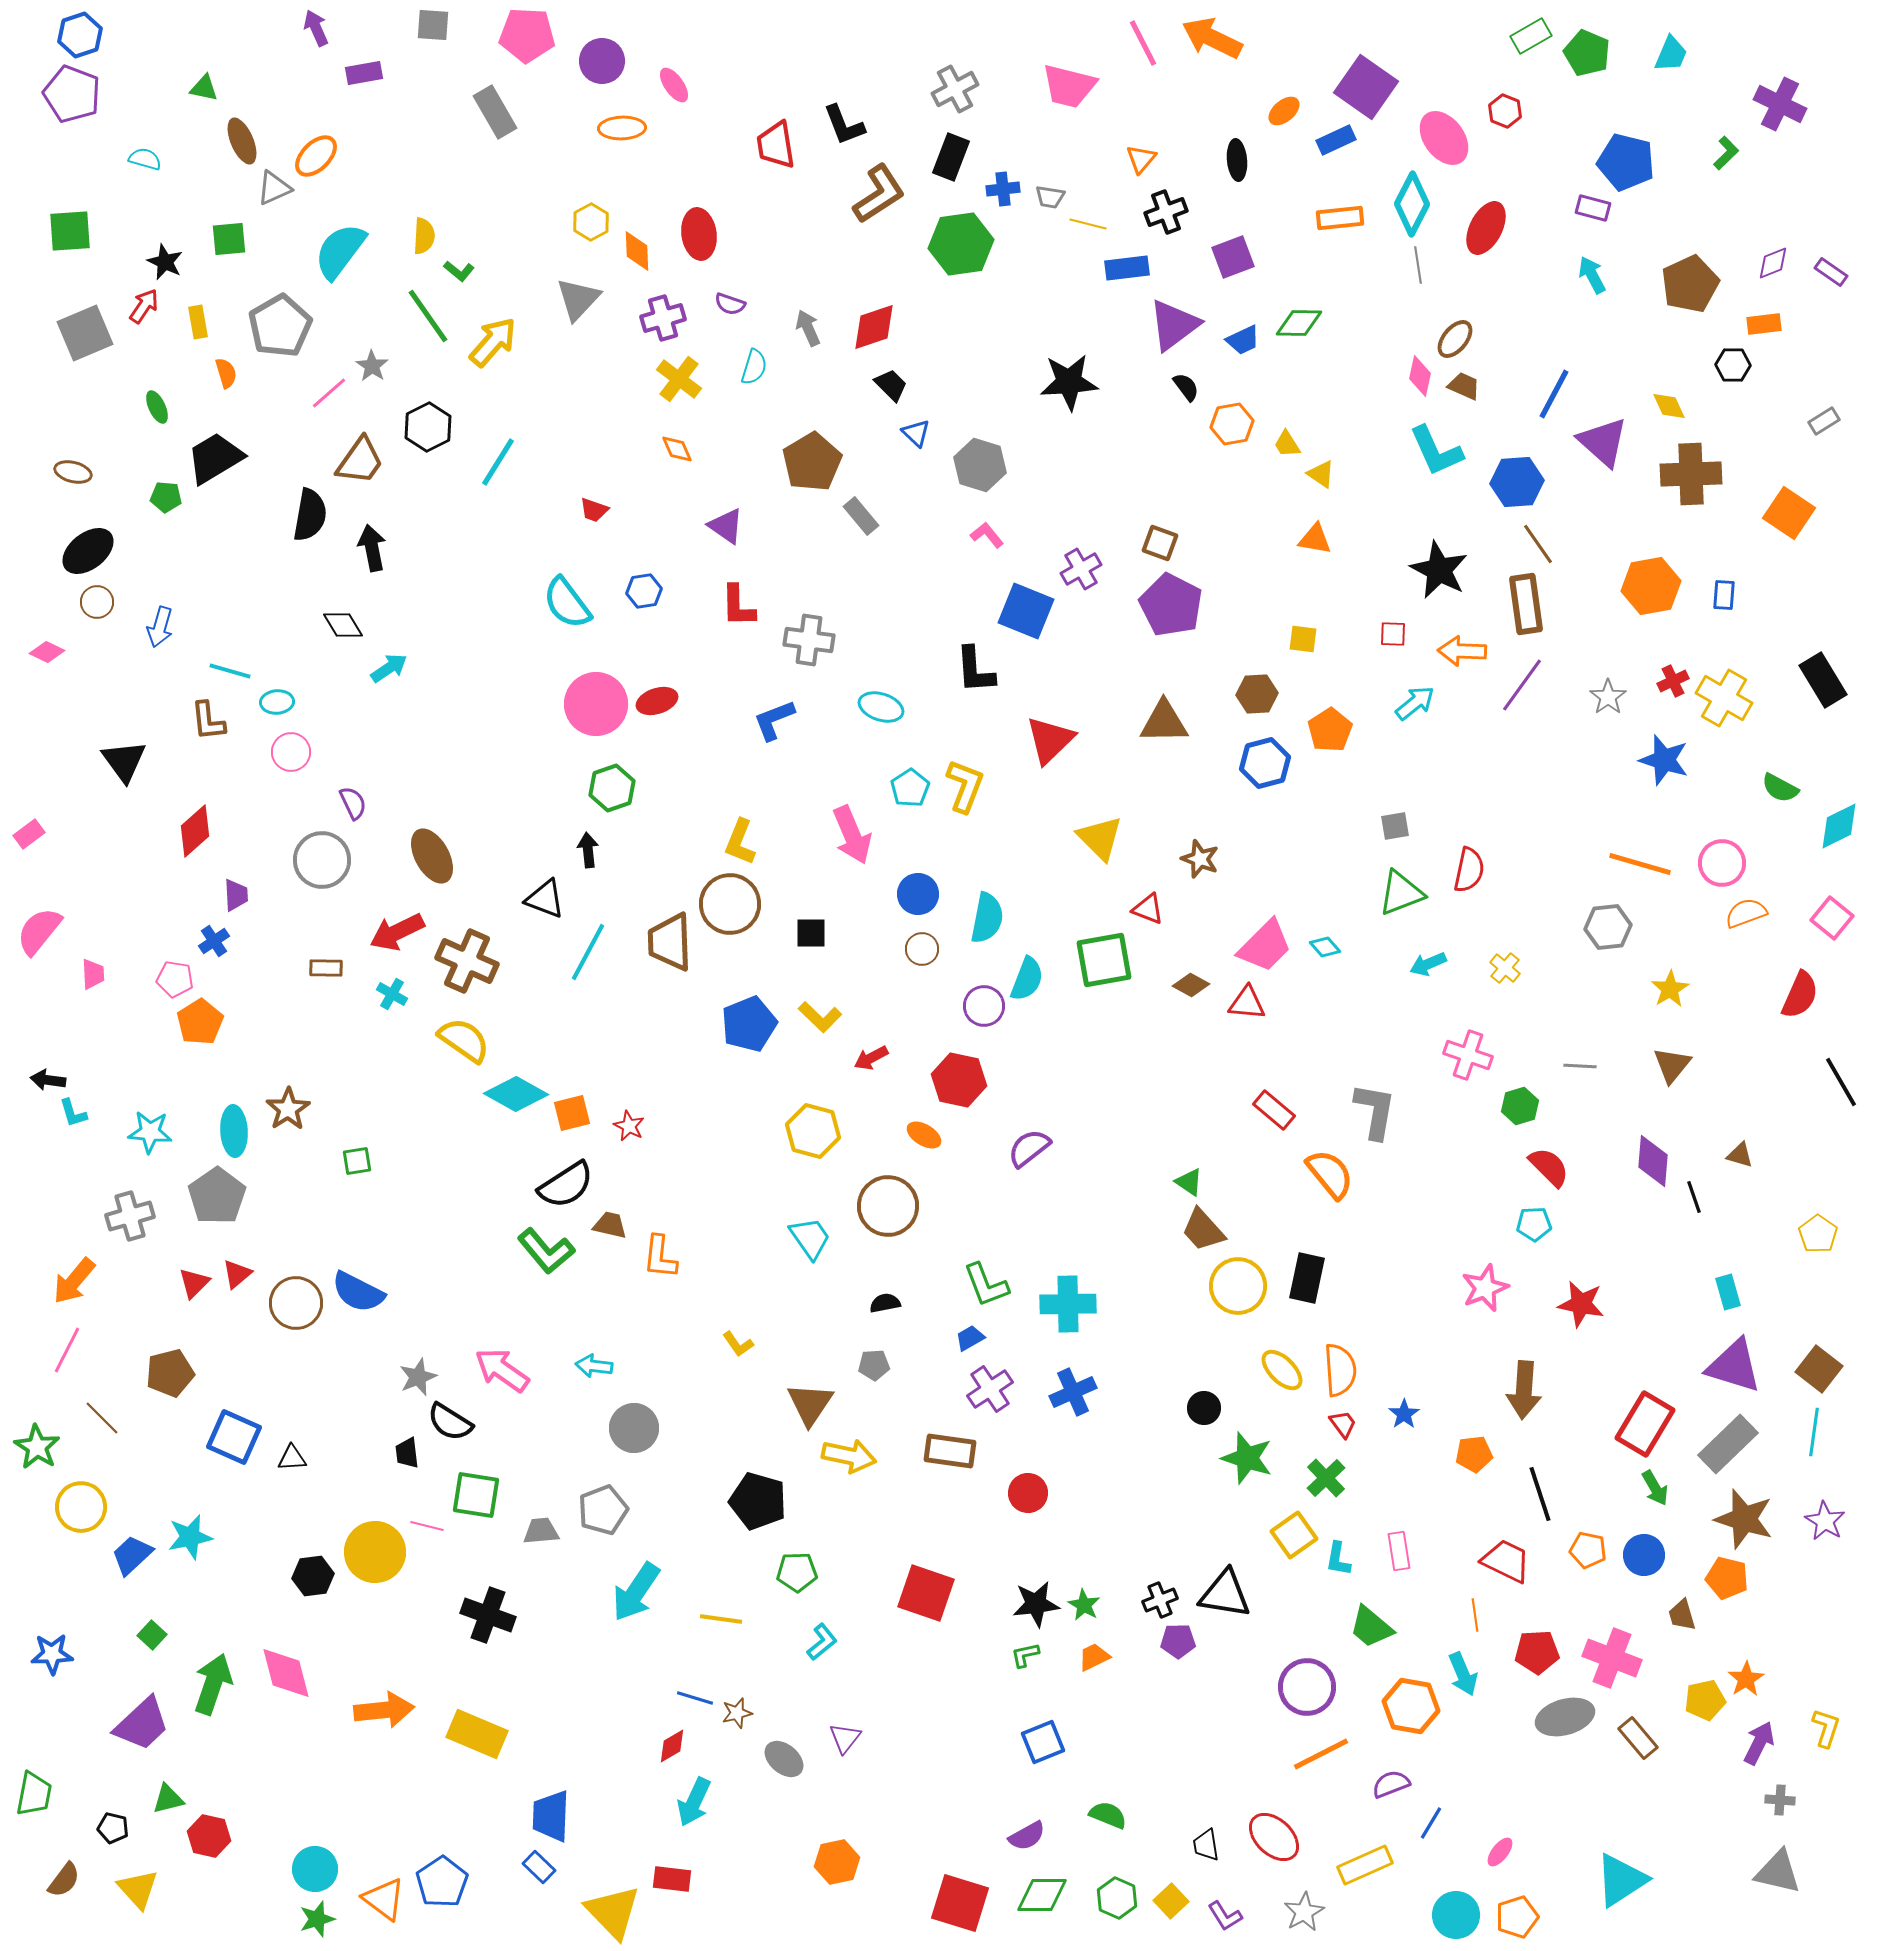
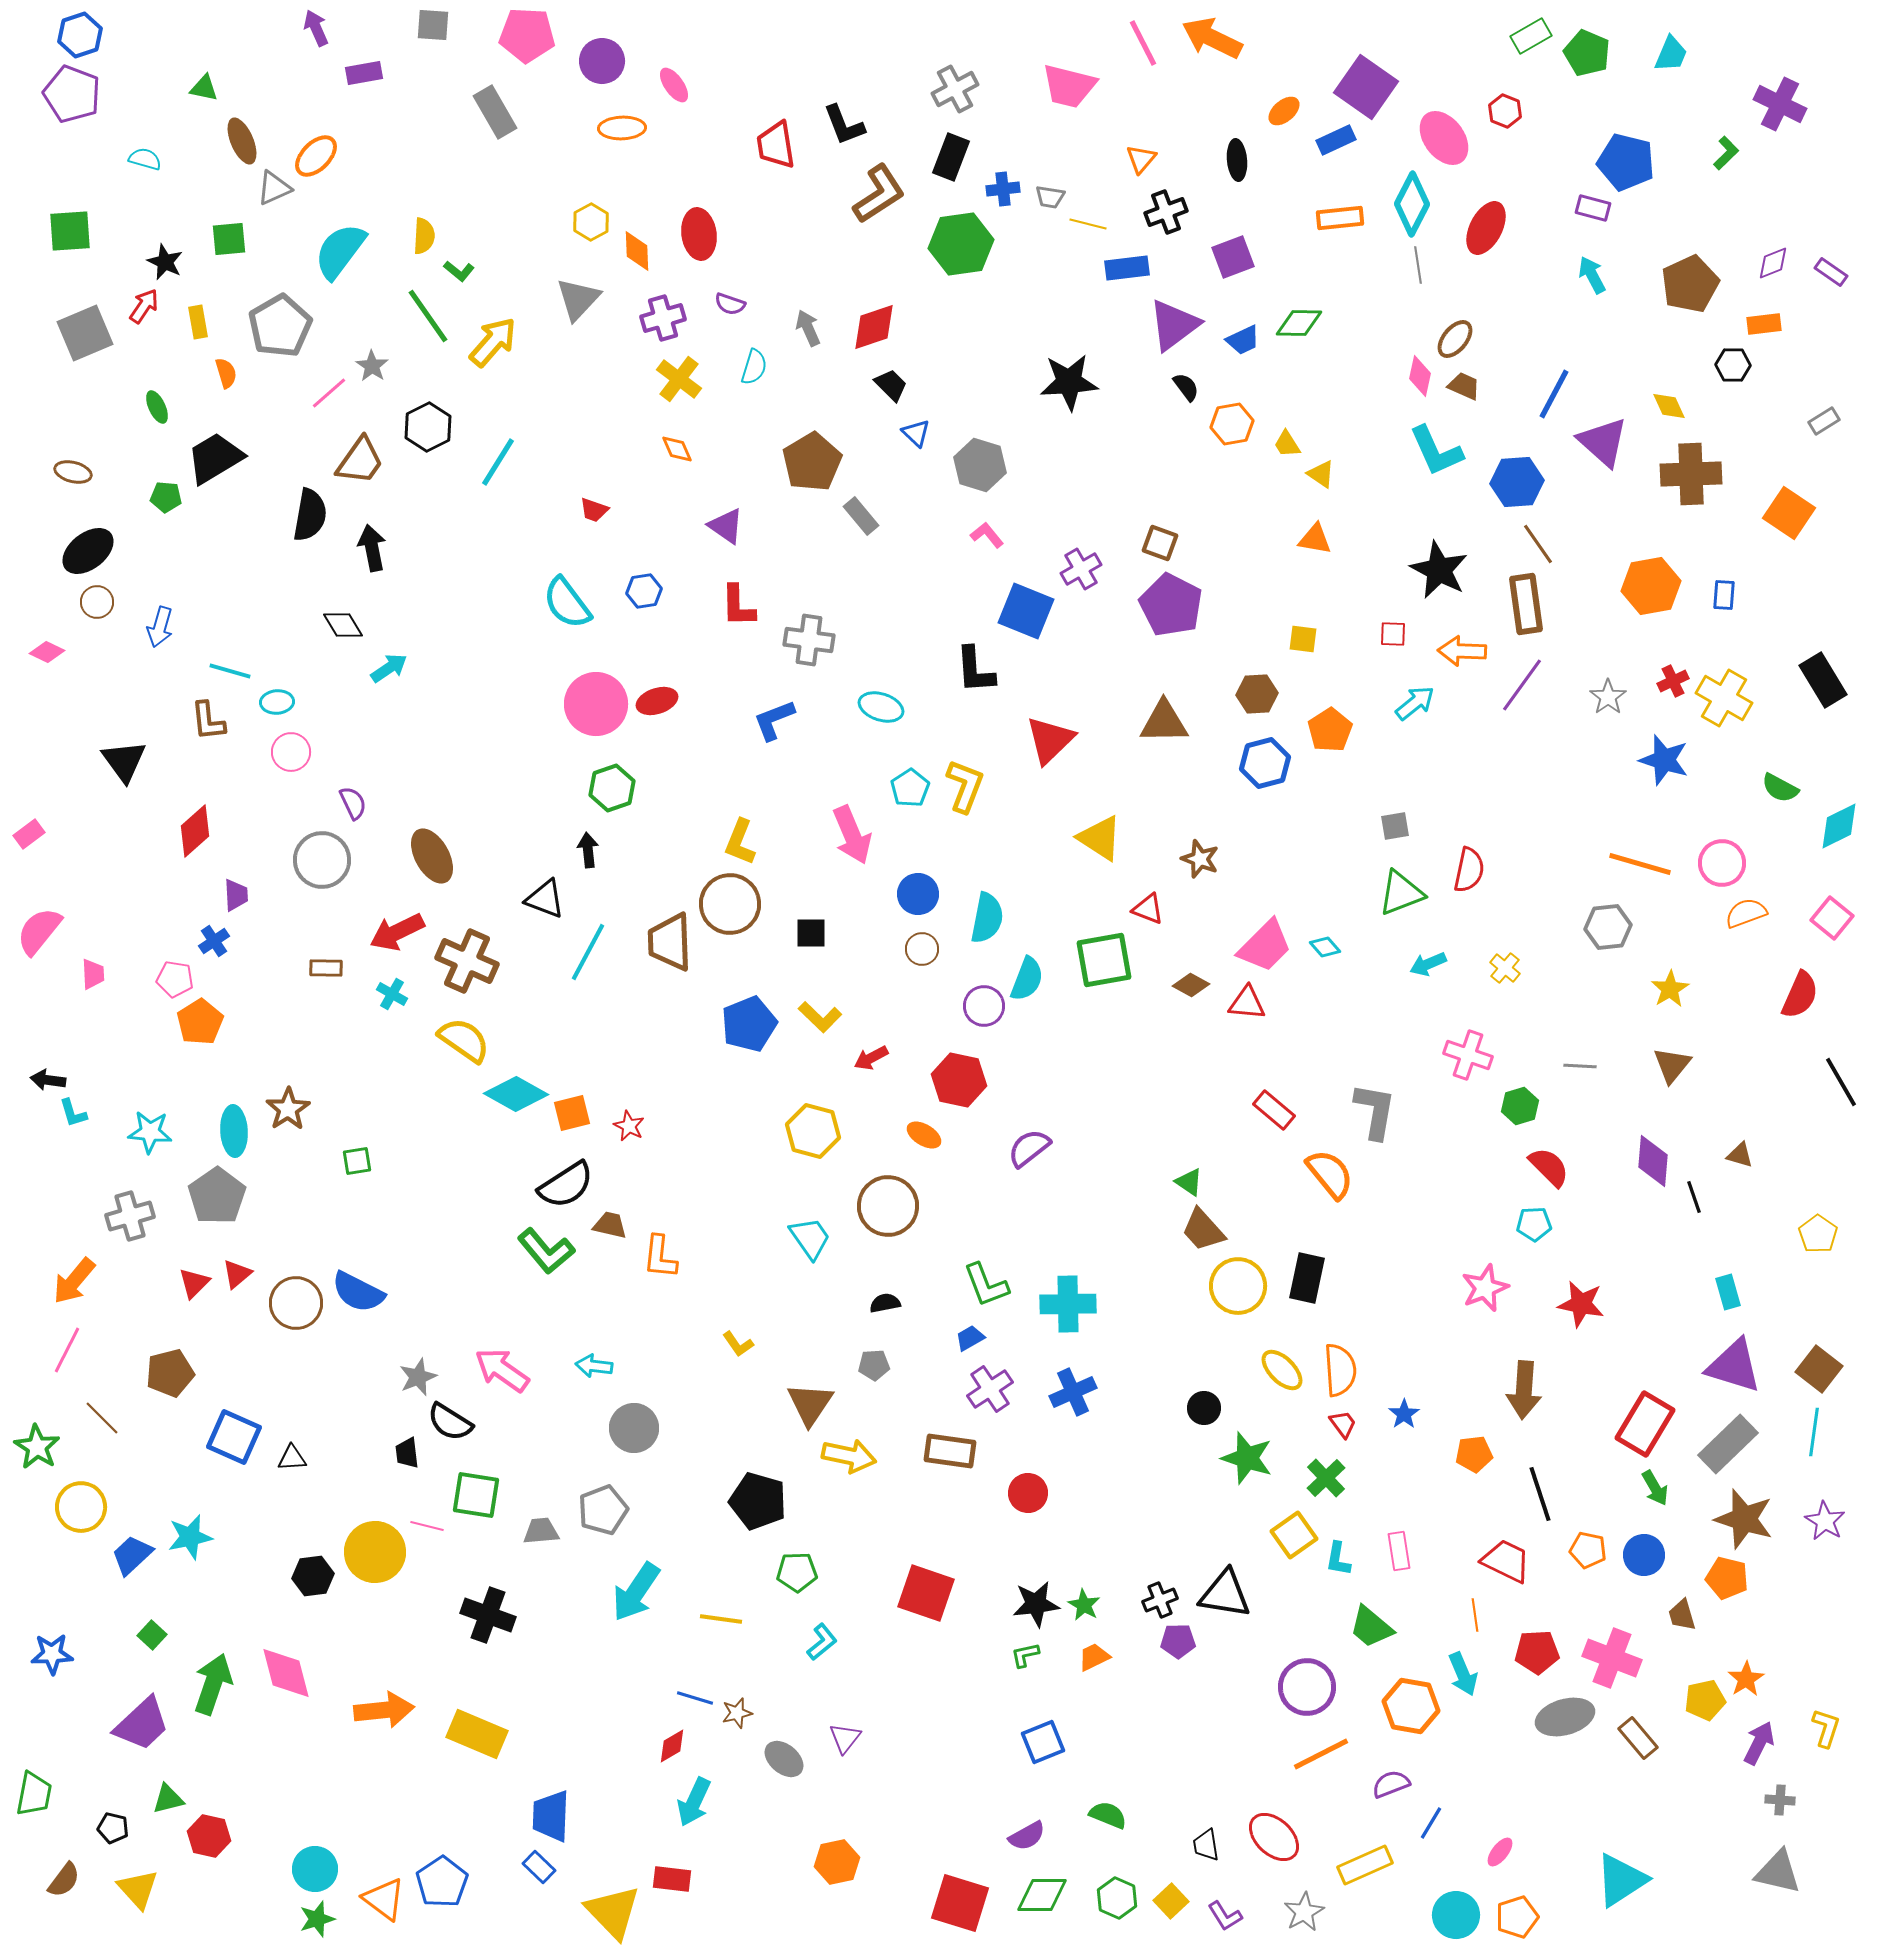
yellow triangle at (1100, 838): rotated 12 degrees counterclockwise
